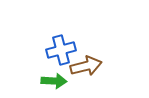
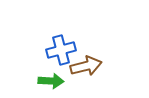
green arrow: moved 3 px left
